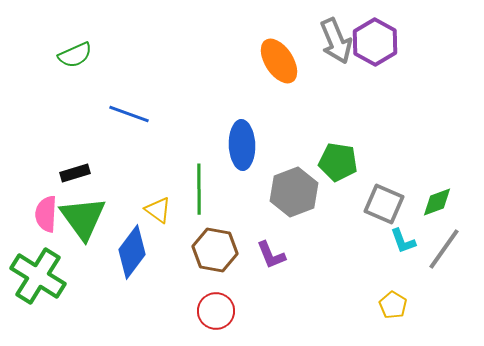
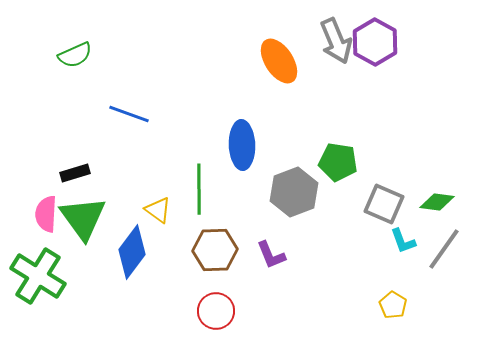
green diamond: rotated 28 degrees clockwise
brown hexagon: rotated 12 degrees counterclockwise
